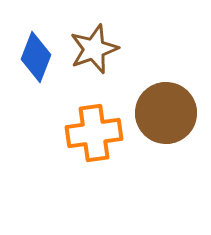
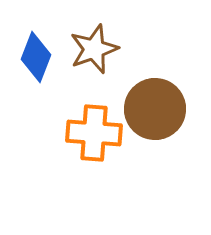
brown circle: moved 11 px left, 4 px up
orange cross: rotated 12 degrees clockwise
